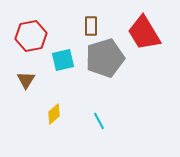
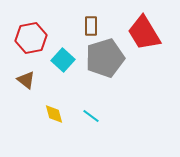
red hexagon: moved 2 px down
cyan square: rotated 35 degrees counterclockwise
brown triangle: rotated 24 degrees counterclockwise
yellow diamond: rotated 65 degrees counterclockwise
cyan line: moved 8 px left, 5 px up; rotated 24 degrees counterclockwise
